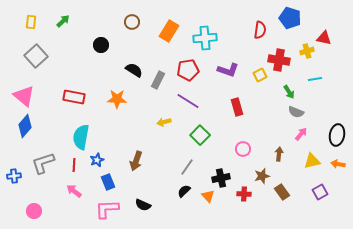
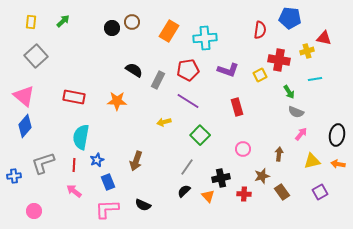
blue pentagon at (290, 18): rotated 10 degrees counterclockwise
black circle at (101, 45): moved 11 px right, 17 px up
orange star at (117, 99): moved 2 px down
